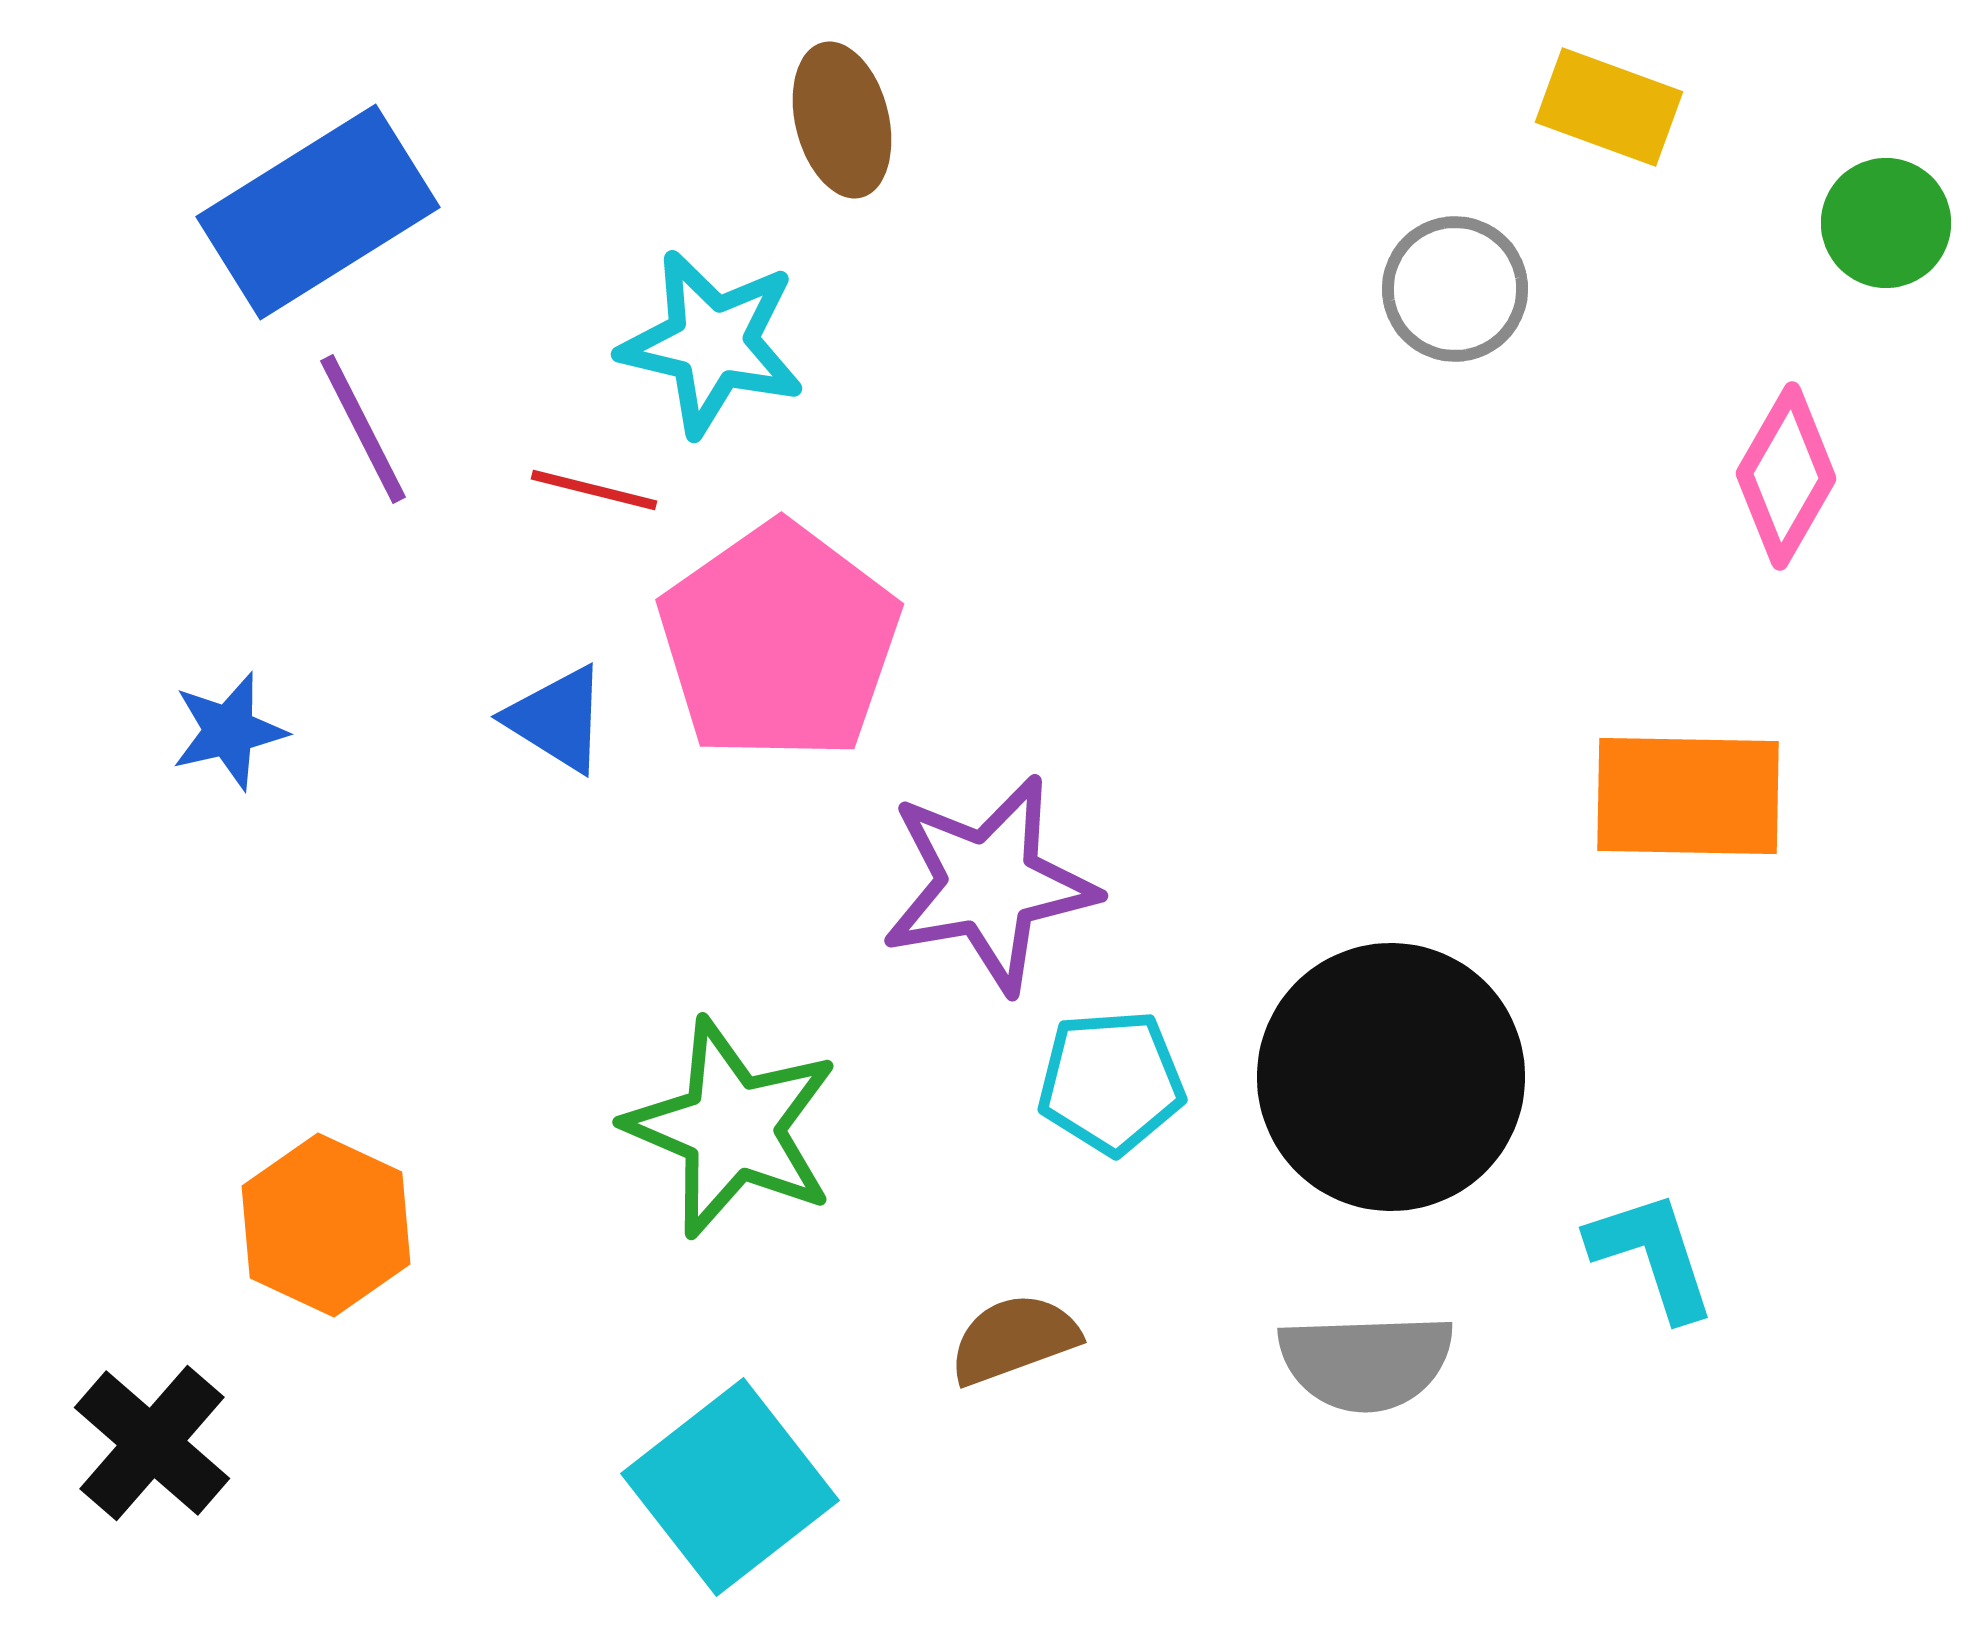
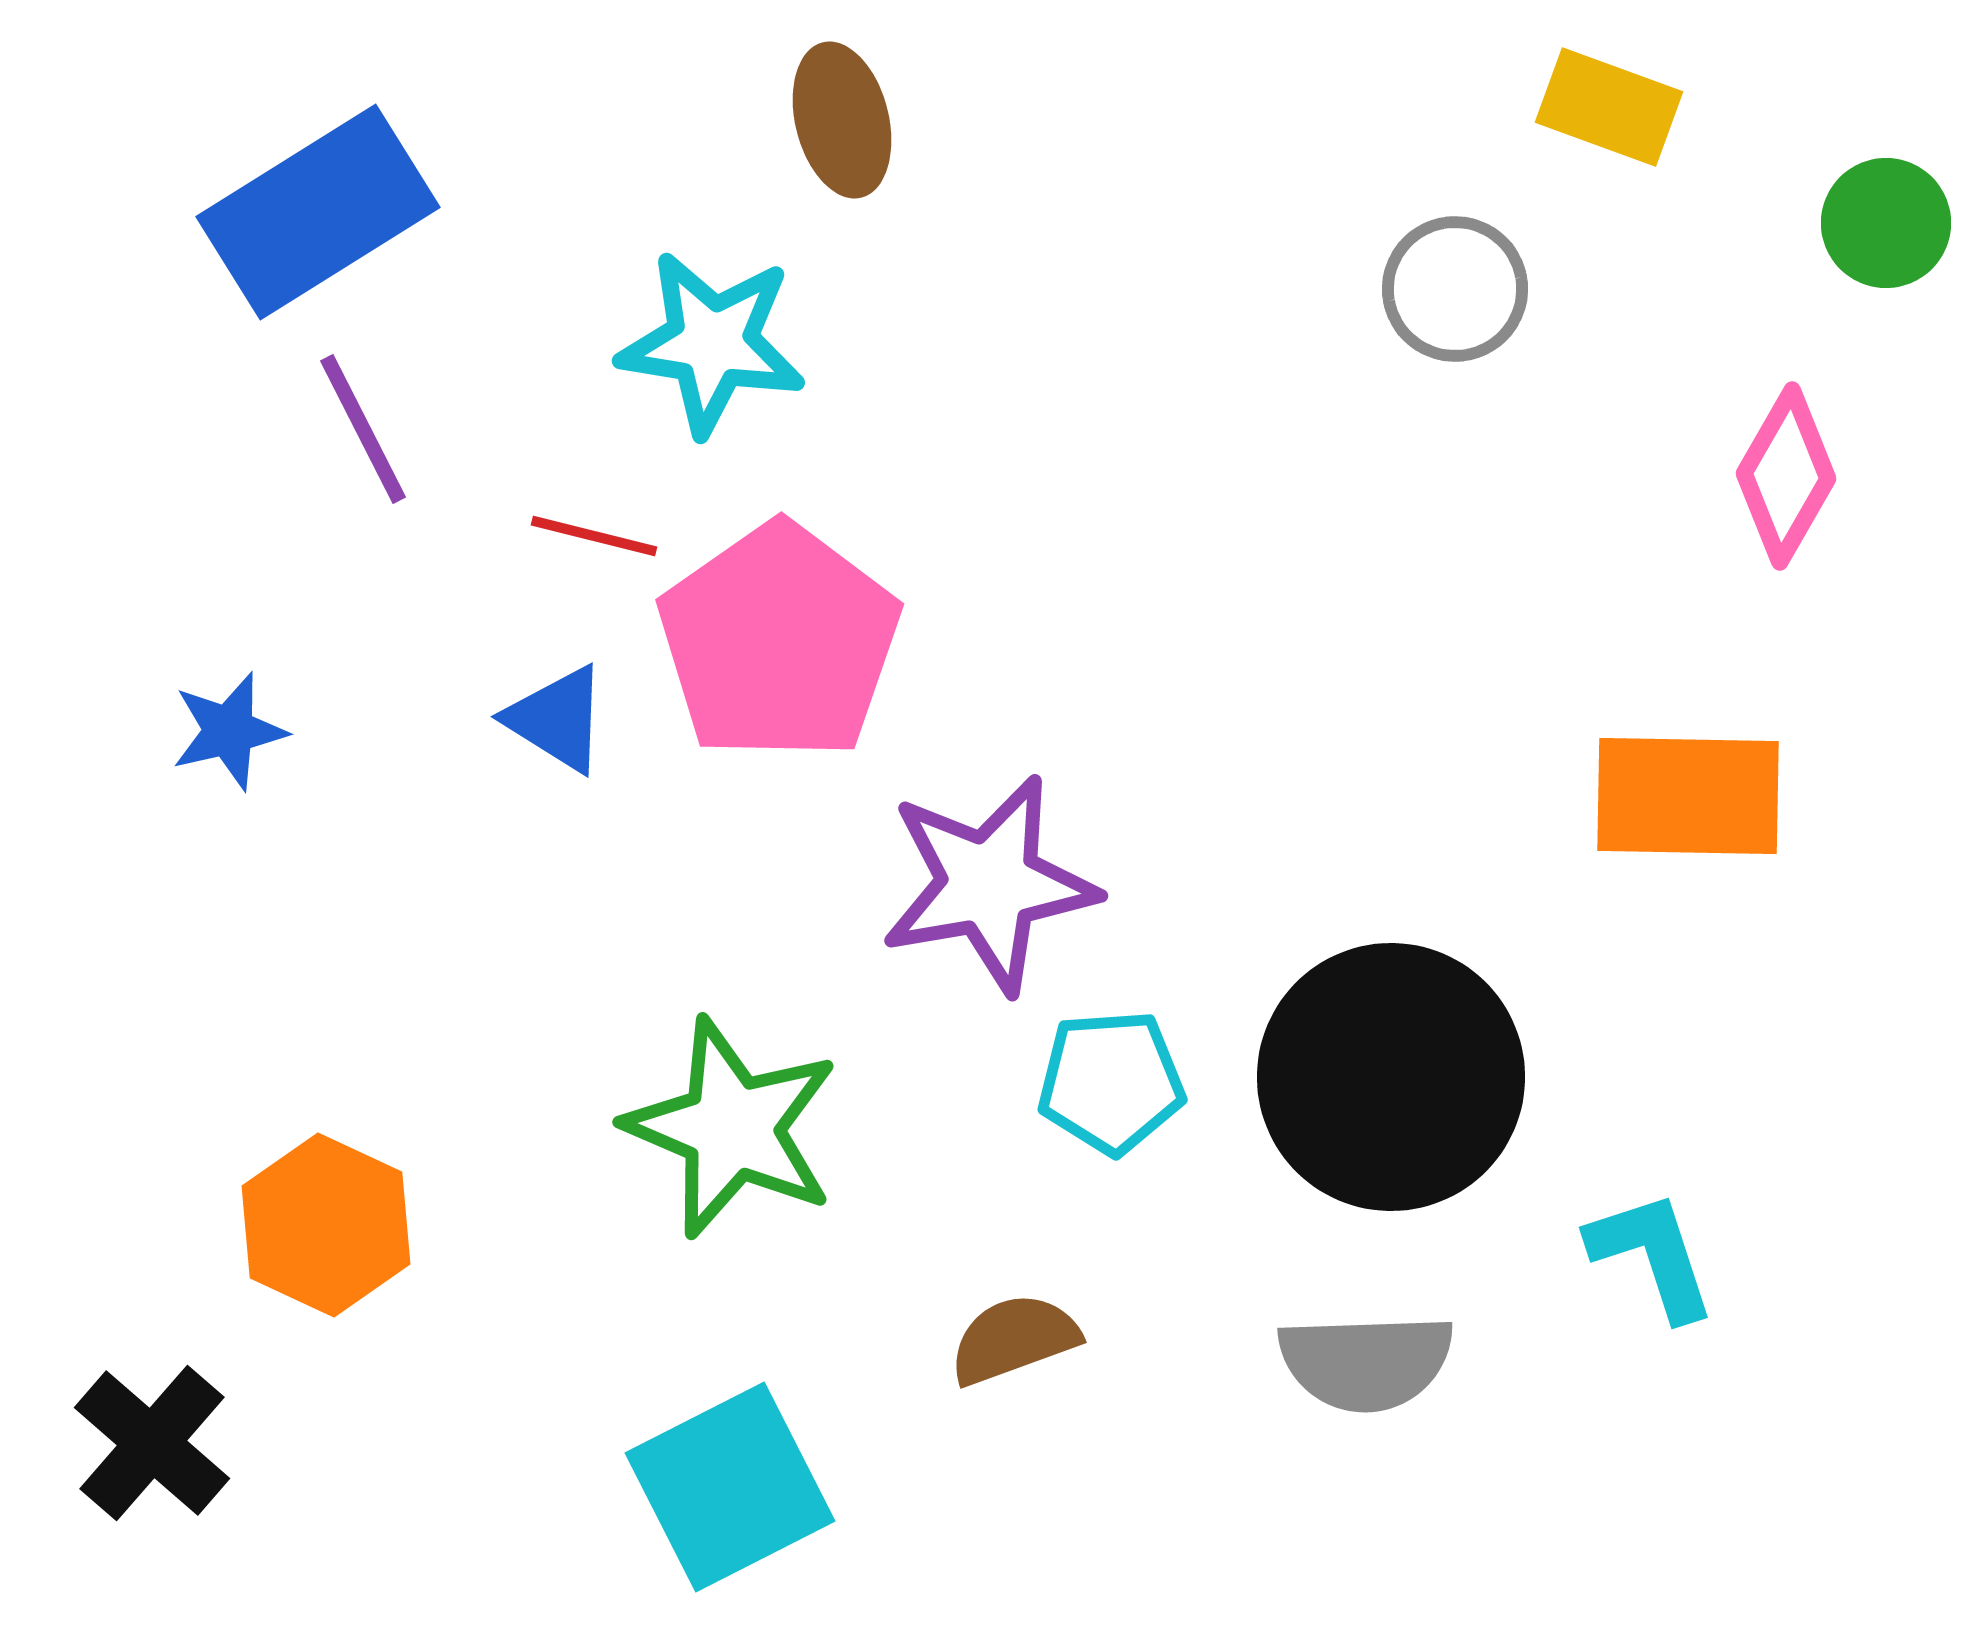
cyan star: rotated 4 degrees counterclockwise
red line: moved 46 px down
cyan square: rotated 11 degrees clockwise
